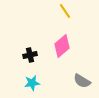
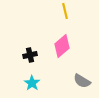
yellow line: rotated 21 degrees clockwise
cyan star: rotated 28 degrees counterclockwise
